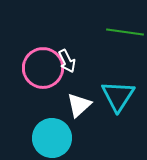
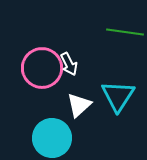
white arrow: moved 2 px right, 3 px down
pink circle: moved 1 px left
